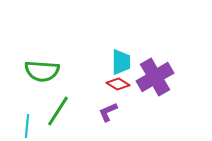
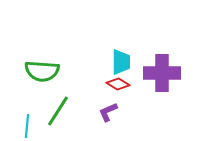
purple cross: moved 7 px right, 4 px up; rotated 30 degrees clockwise
